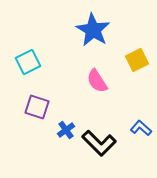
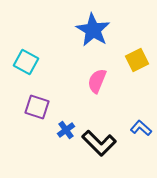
cyan square: moved 2 px left; rotated 35 degrees counterclockwise
pink semicircle: rotated 55 degrees clockwise
